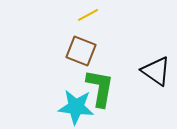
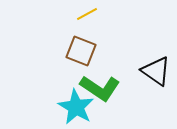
yellow line: moved 1 px left, 1 px up
green L-shape: rotated 114 degrees clockwise
cyan star: rotated 24 degrees clockwise
